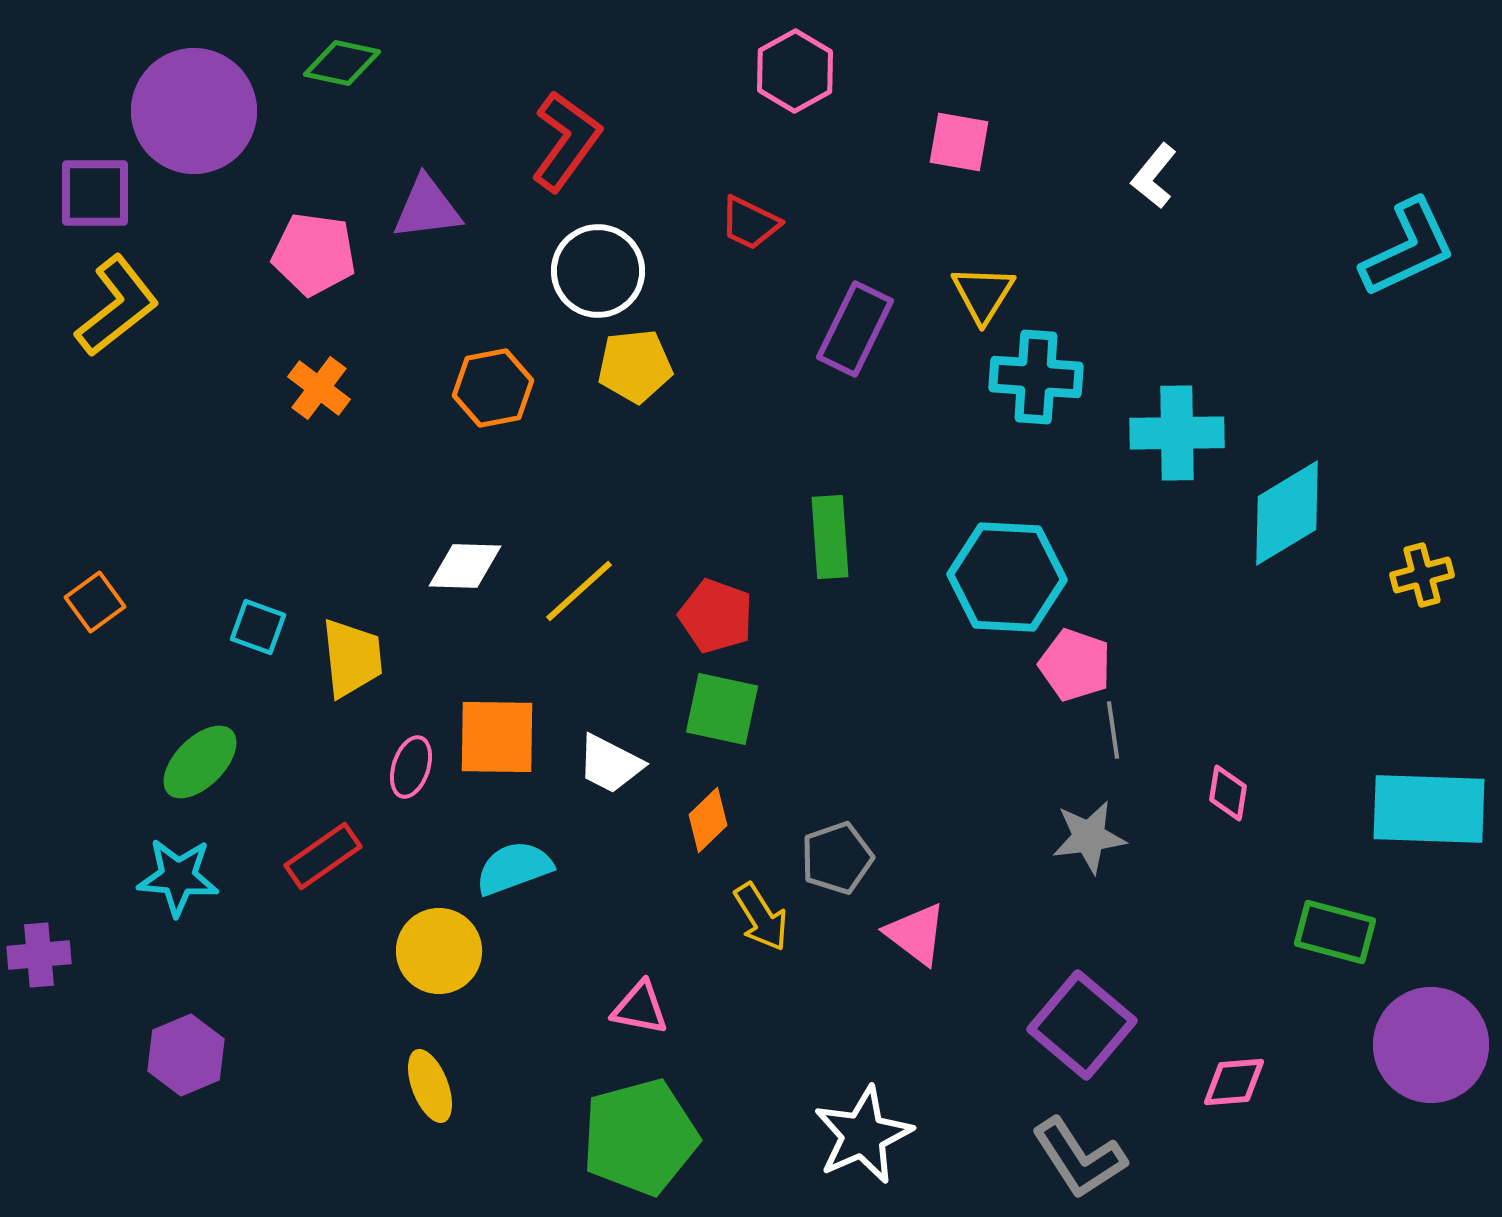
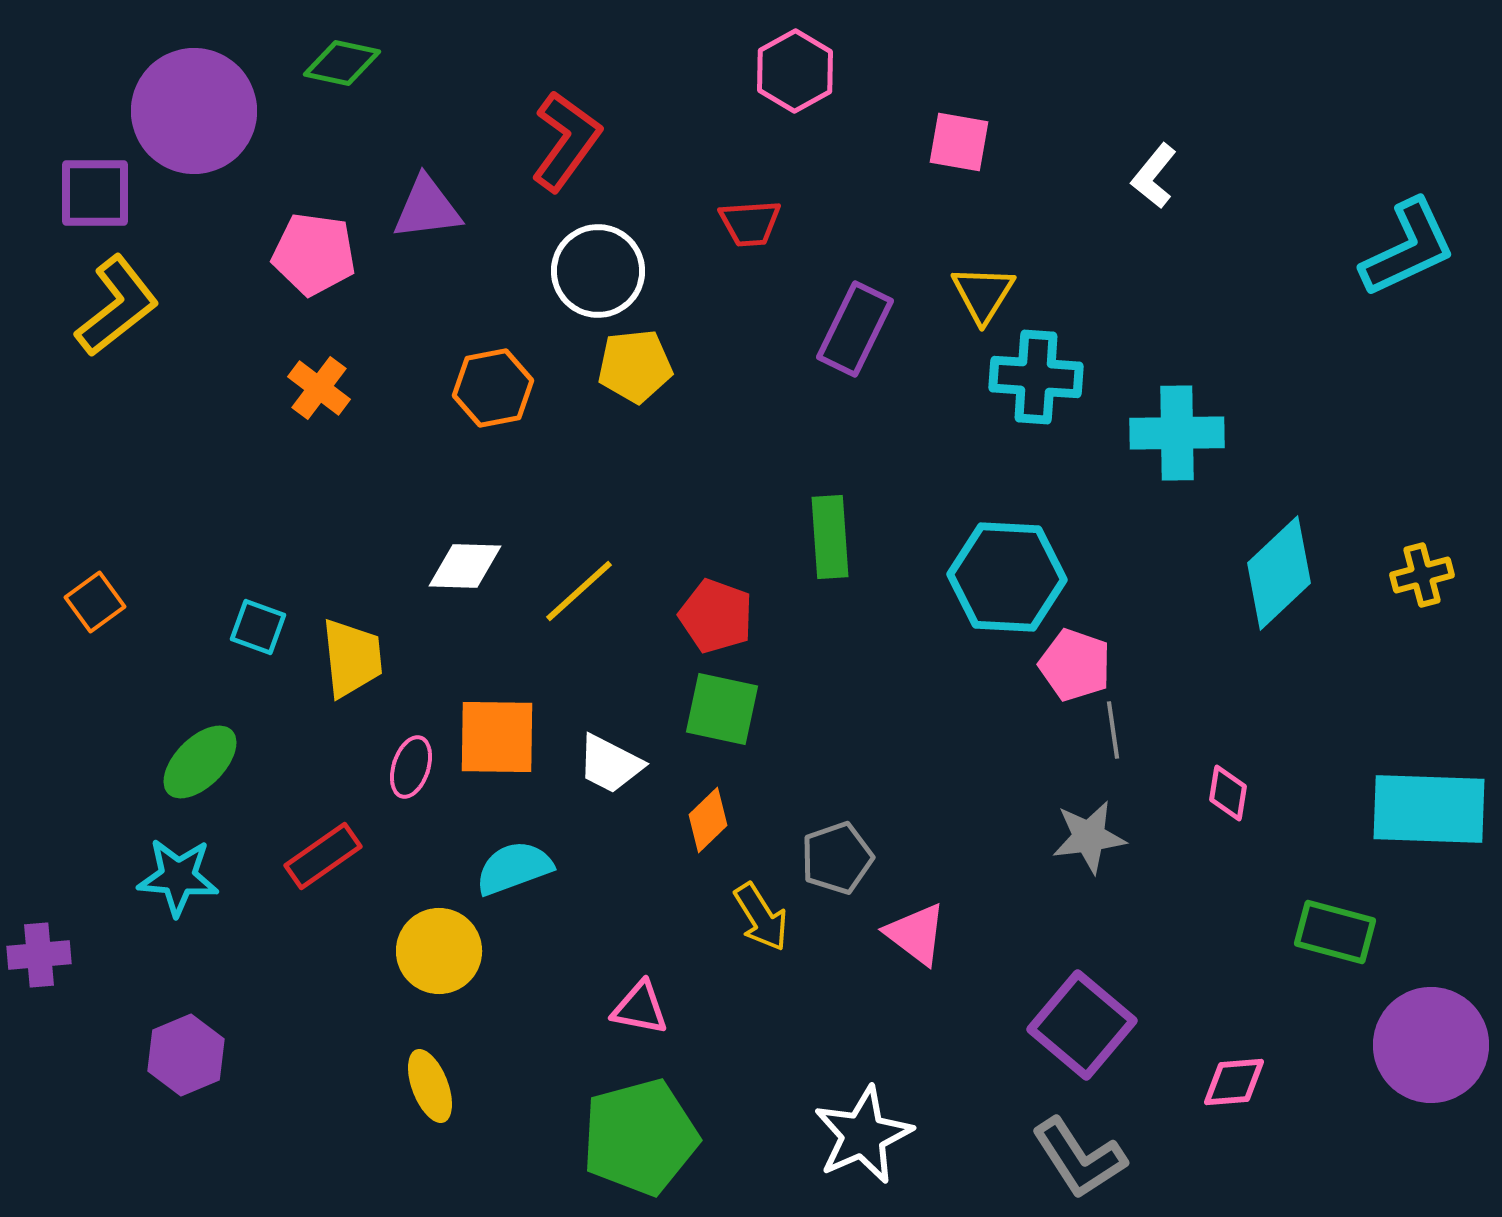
red trapezoid at (750, 223): rotated 30 degrees counterclockwise
cyan diamond at (1287, 513): moved 8 px left, 60 px down; rotated 12 degrees counterclockwise
